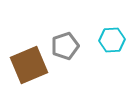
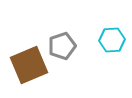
gray pentagon: moved 3 px left
